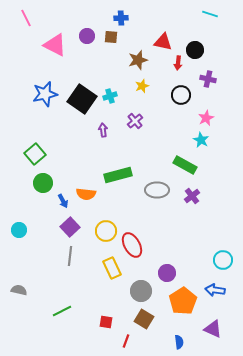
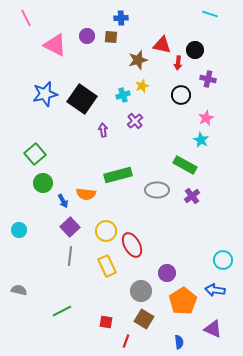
red triangle at (163, 42): moved 1 px left, 3 px down
cyan cross at (110, 96): moved 13 px right, 1 px up
yellow rectangle at (112, 268): moved 5 px left, 2 px up
